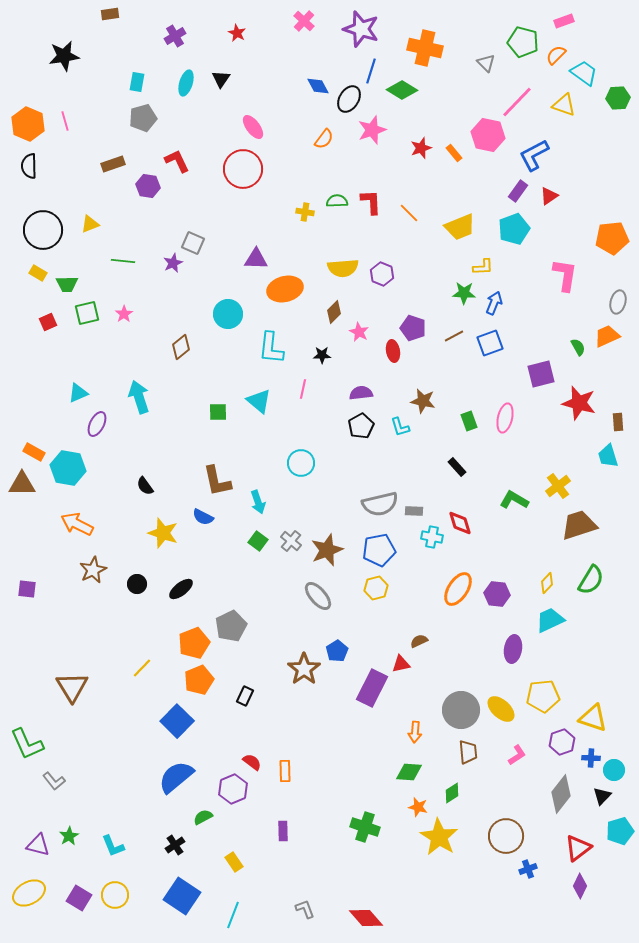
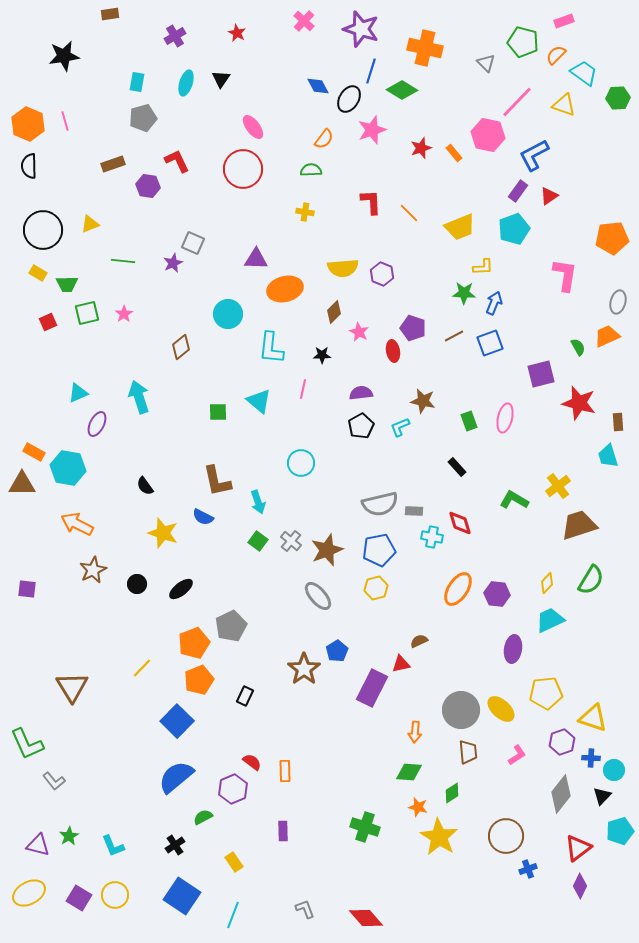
green semicircle at (337, 201): moved 26 px left, 31 px up
cyan L-shape at (400, 427): rotated 85 degrees clockwise
yellow pentagon at (543, 696): moved 3 px right, 3 px up
